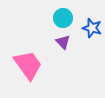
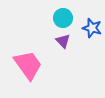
purple triangle: moved 1 px up
